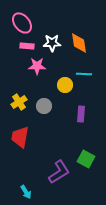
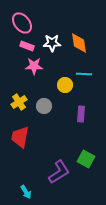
pink rectangle: rotated 16 degrees clockwise
pink star: moved 3 px left
